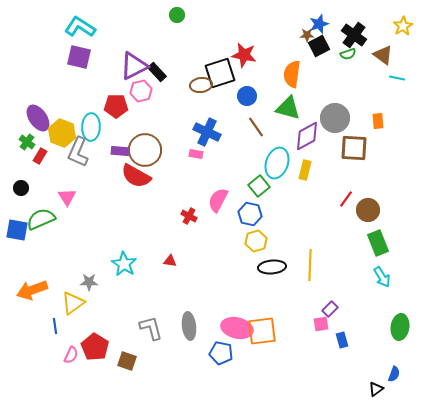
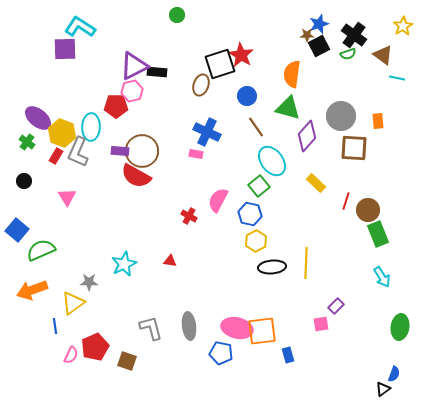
red star at (244, 55): moved 3 px left; rotated 20 degrees clockwise
purple square at (79, 57): moved 14 px left, 8 px up; rotated 15 degrees counterclockwise
black rectangle at (157, 72): rotated 42 degrees counterclockwise
black square at (220, 73): moved 9 px up
brown ellipse at (201, 85): rotated 65 degrees counterclockwise
pink hexagon at (141, 91): moved 9 px left
purple ellipse at (38, 118): rotated 16 degrees counterclockwise
gray circle at (335, 118): moved 6 px right, 2 px up
purple diamond at (307, 136): rotated 20 degrees counterclockwise
brown circle at (145, 150): moved 3 px left, 1 px down
red rectangle at (40, 156): moved 16 px right
cyan ellipse at (277, 163): moved 5 px left, 2 px up; rotated 56 degrees counterclockwise
yellow rectangle at (305, 170): moved 11 px right, 13 px down; rotated 60 degrees counterclockwise
black circle at (21, 188): moved 3 px right, 7 px up
red line at (346, 199): moved 2 px down; rotated 18 degrees counterclockwise
green semicircle at (41, 219): moved 31 px down
blue square at (17, 230): rotated 30 degrees clockwise
yellow hexagon at (256, 241): rotated 10 degrees counterclockwise
green rectangle at (378, 243): moved 9 px up
cyan star at (124, 264): rotated 15 degrees clockwise
yellow line at (310, 265): moved 4 px left, 2 px up
purple rectangle at (330, 309): moved 6 px right, 3 px up
blue rectangle at (342, 340): moved 54 px left, 15 px down
red pentagon at (95, 347): rotated 16 degrees clockwise
black triangle at (376, 389): moved 7 px right
